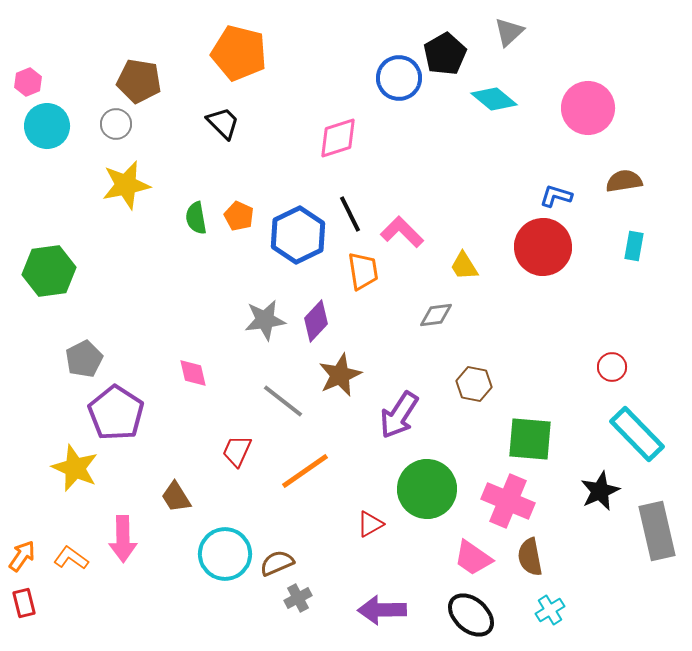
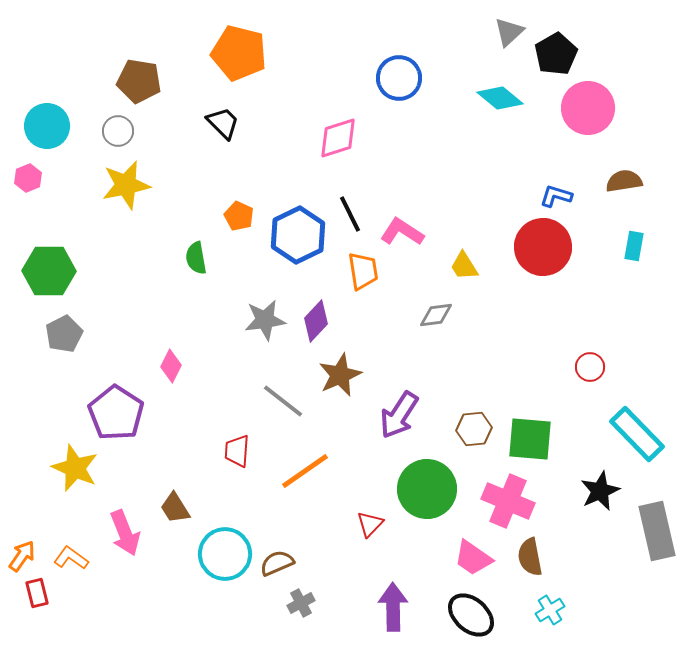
black pentagon at (445, 54): moved 111 px right
pink hexagon at (28, 82): moved 96 px down
cyan diamond at (494, 99): moved 6 px right, 1 px up
gray circle at (116, 124): moved 2 px right, 7 px down
green semicircle at (196, 218): moved 40 px down
pink L-shape at (402, 232): rotated 12 degrees counterclockwise
green hexagon at (49, 271): rotated 9 degrees clockwise
gray pentagon at (84, 359): moved 20 px left, 25 px up
red circle at (612, 367): moved 22 px left
pink diamond at (193, 373): moved 22 px left, 7 px up; rotated 40 degrees clockwise
brown hexagon at (474, 384): moved 45 px down; rotated 16 degrees counterclockwise
red trapezoid at (237, 451): rotated 20 degrees counterclockwise
brown trapezoid at (176, 497): moved 1 px left, 11 px down
red triangle at (370, 524): rotated 16 degrees counterclockwise
pink arrow at (123, 539): moved 2 px right, 6 px up; rotated 21 degrees counterclockwise
gray cross at (298, 598): moved 3 px right, 5 px down
red rectangle at (24, 603): moved 13 px right, 10 px up
purple arrow at (382, 610): moved 11 px right, 3 px up; rotated 90 degrees clockwise
